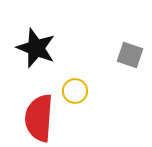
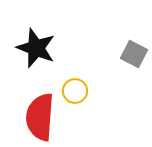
gray square: moved 4 px right, 1 px up; rotated 8 degrees clockwise
red semicircle: moved 1 px right, 1 px up
